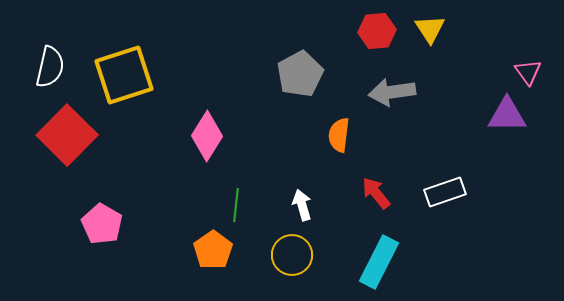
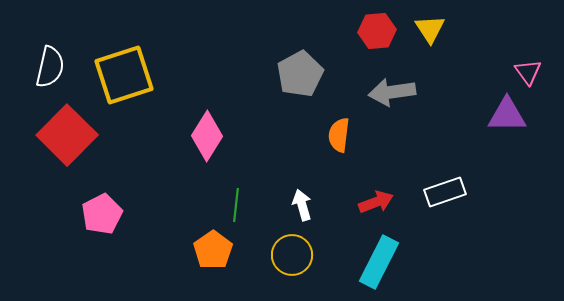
red arrow: moved 9 px down; rotated 108 degrees clockwise
pink pentagon: moved 10 px up; rotated 15 degrees clockwise
